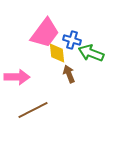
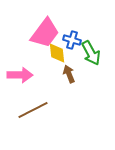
green arrow: rotated 140 degrees counterclockwise
pink arrow: moved 3 px right, 2 px up
